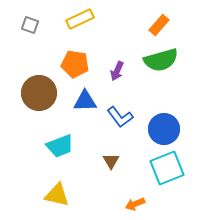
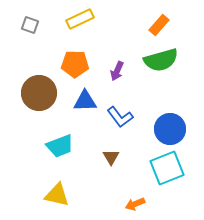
orange pentagon: rotated 8 degrees counterclockwise
blue circle: moved 6 px right
brown triangle: moved 4 px up
